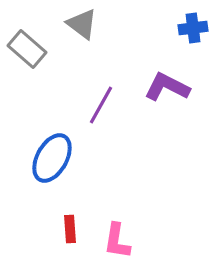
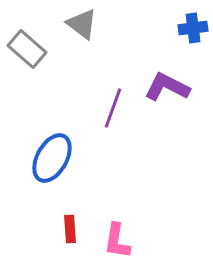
purple line: moved 12 px right, 3 px down; rotated 9 degrees counterclockwise
